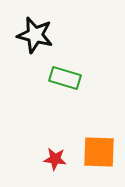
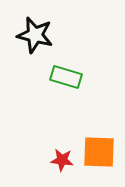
green rectangle: moved 1 px right, 1 px up
red star: moved 7 px right, 1 px down
